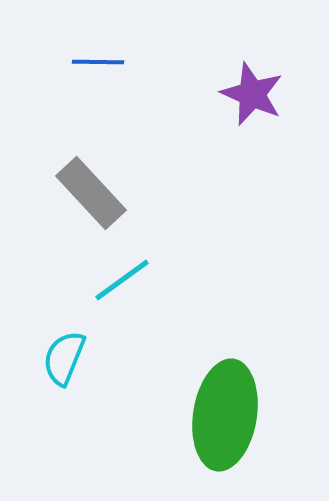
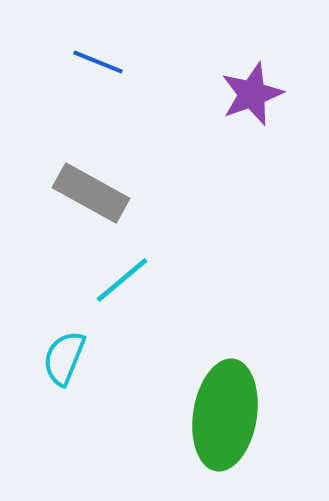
blue line: rotated 21 degrees clockwise
purple star: rotated 28 degrees clockwise
gray rectangle: rotated 18 degrees counterclockwise
cyan line: rotated 4 degrees counterclockwise
